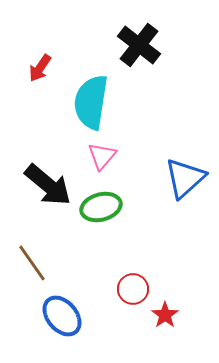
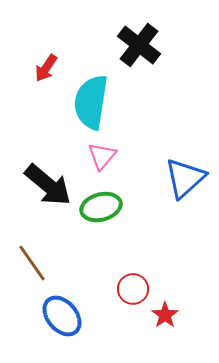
red arrow: moved 6 px right
